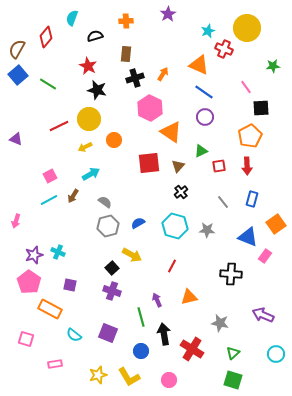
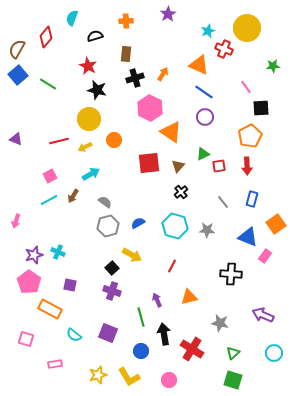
red line at (59, 126): moved 15 px down; rotated 12 degrees clockwise
green triangle at (201, 151): moved 2 px right, 3 px down
cyan circle at (276, 354): moved 2 px left, 1 px up
